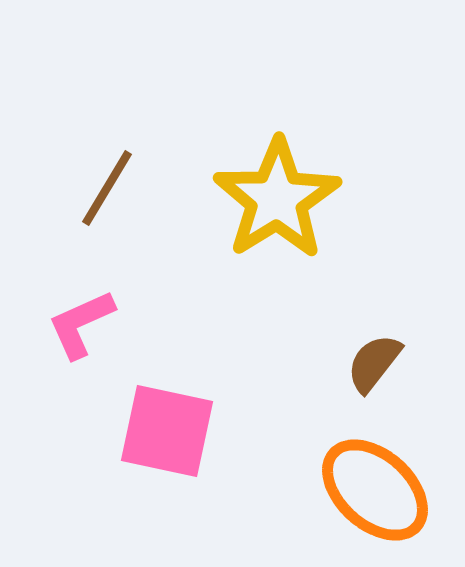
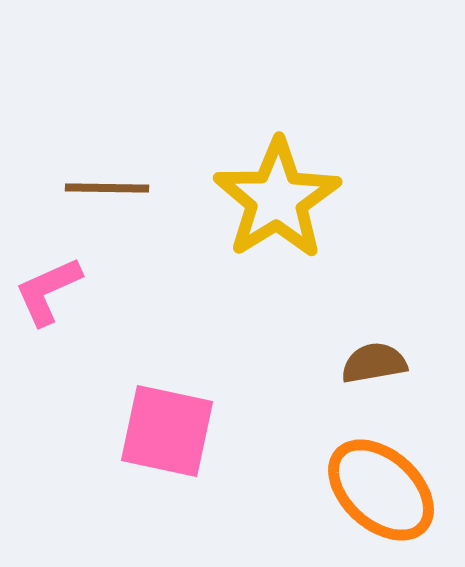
brown line: rotated 60 degrees clockwise
pink L-shape: moved 33 px left, 33 px up
brown semicircle: rotated 42 degrees clockwise
orange ellipse: moved 6 px right
